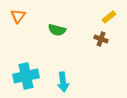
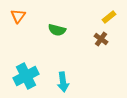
brown cross: rotated 16 degrees clockwise
cyan cross: rotated 15 degrees counterclockwise
